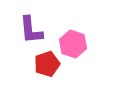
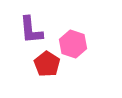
red pentagon: rotated 20 degrees counterclockwise
